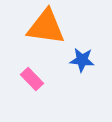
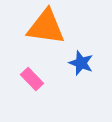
blue star: moved 1 px left, 3 px down; rotated 15 degrees clockwise
